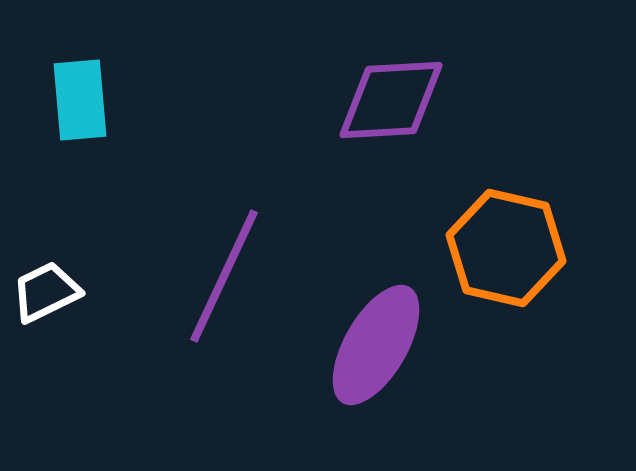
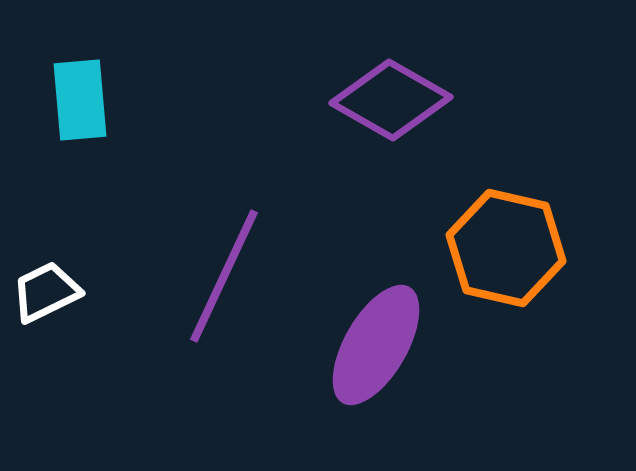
purple diamond: rotated 33 degrees clockwise
